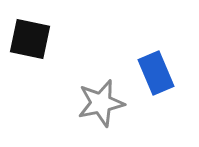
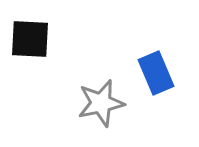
black square: rotated 9 degrees counterclockwise
